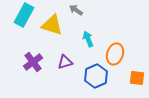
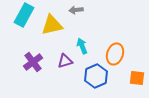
gray arrow: rotated 40 degrees counterclockwise
yellow triangle: rotated 30 degrees counterclockwise
cyan arrow: moved 6 px left, 7 px down
purple triangle: moved 1 px up
